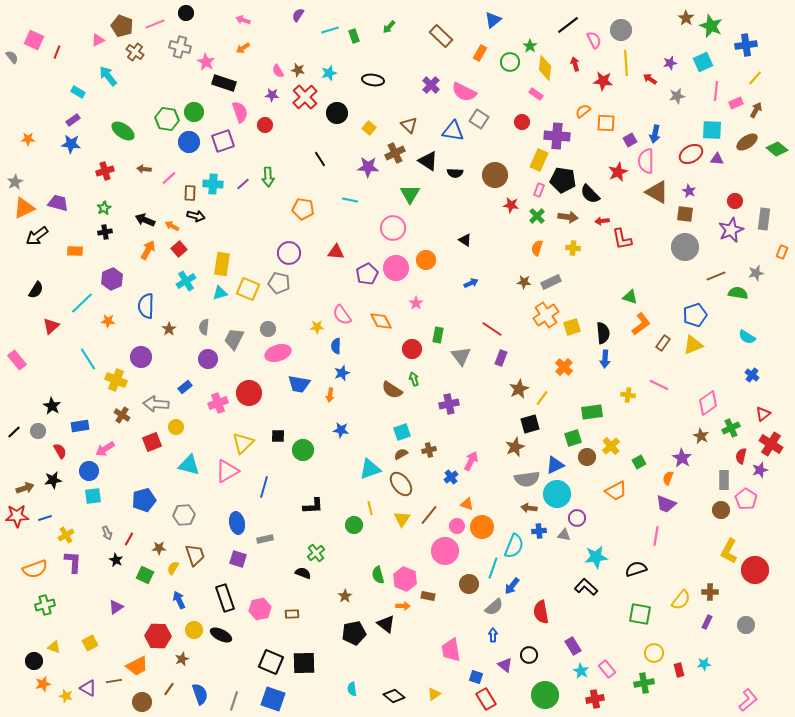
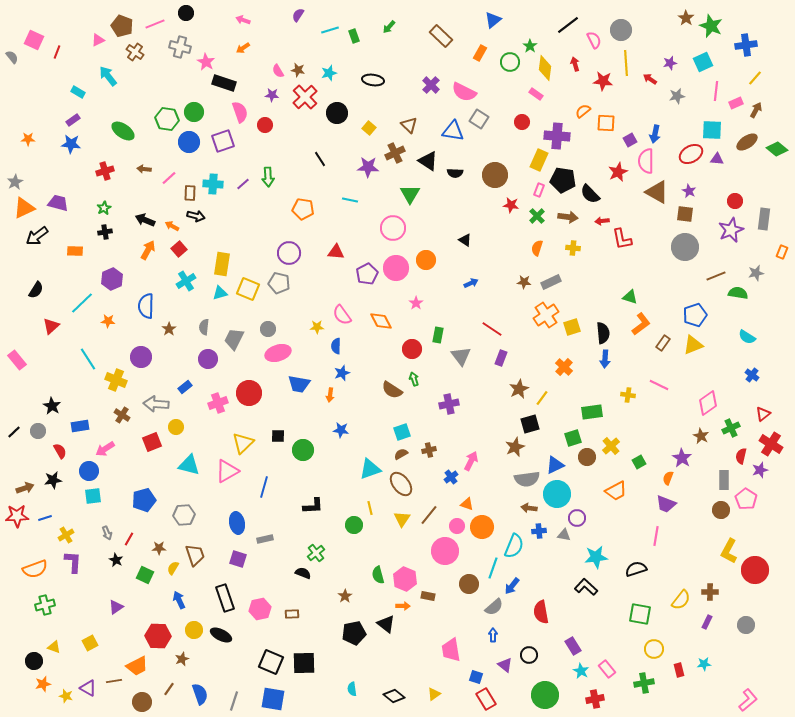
yellow circle at (654, 653): moved 4 px up
blue square at (273, 699): rotated 10 degrees counterclockwise
